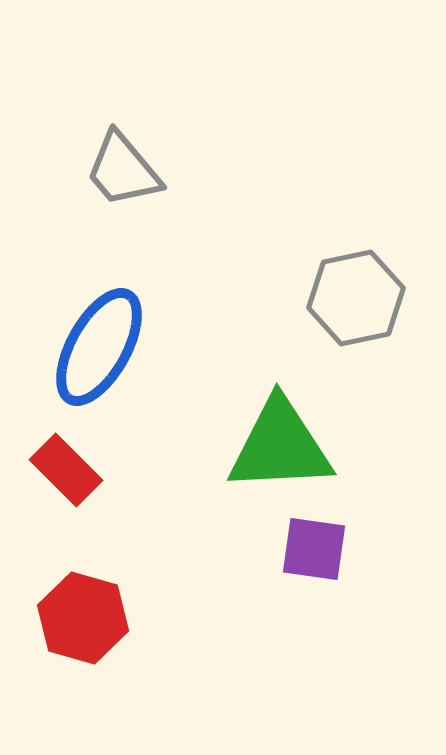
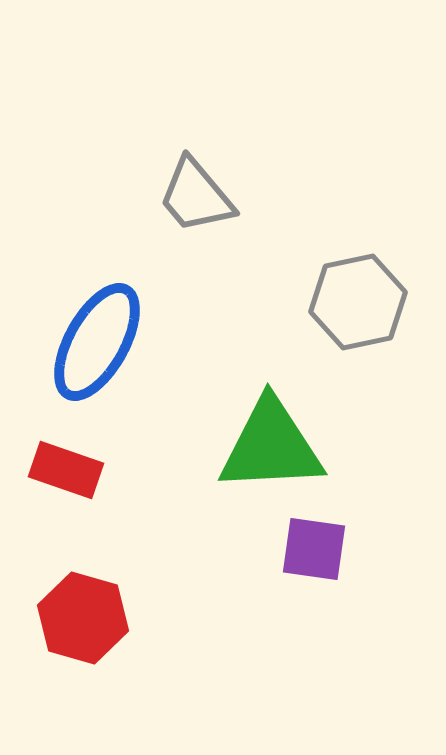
gray trapezoid: moved 73 px right, 26 px down
gray hexagon: moved 2 px right, 4 px down
blue ellipse: moved 2 px left, 5 px up
green triangle: moved 9 px left
red rectangle: rotated 26 degrees counterclockwise
